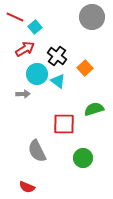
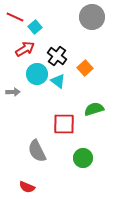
gray arrow: moved 10 px left, 2 px up
